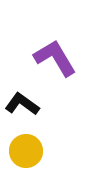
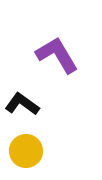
purple L-shape: moved 2 px right, 3 px up
